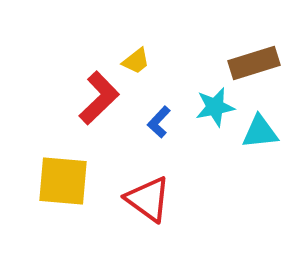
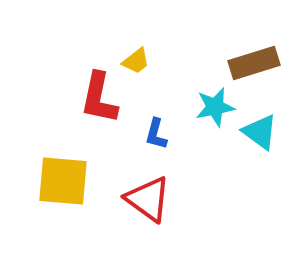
red L-shape: rotated 146 degrees clockwise
blue L-shape: moved 3 px left, 12 px down; rotated 28 degrees counterclockwise
cyan triangle: rotated 42 degrees clockwise
